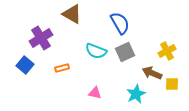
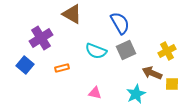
gray square: moved 1 px right, 2 px up
